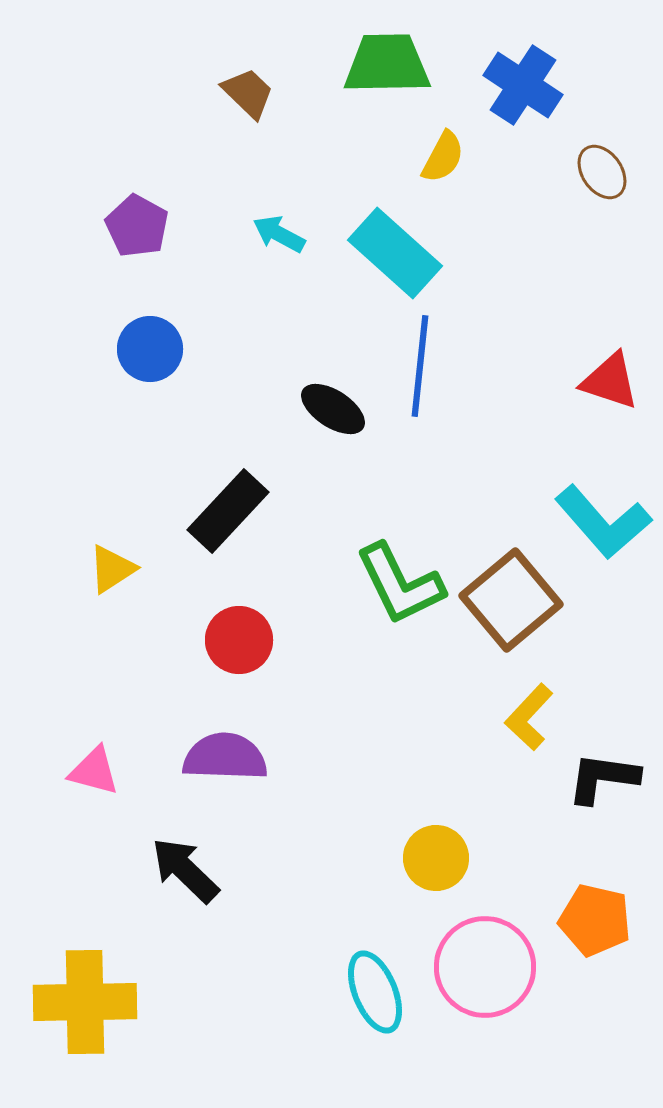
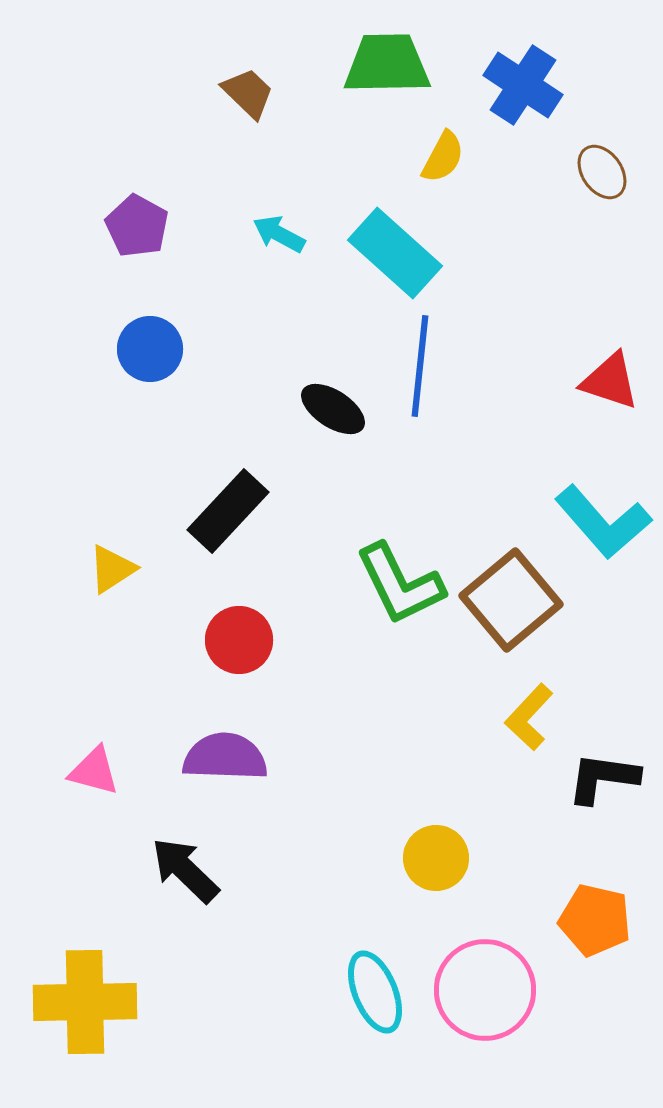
pink circle: moved 23 px down
